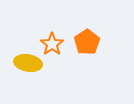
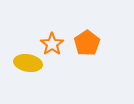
orange pentagon: moved 1 px down
